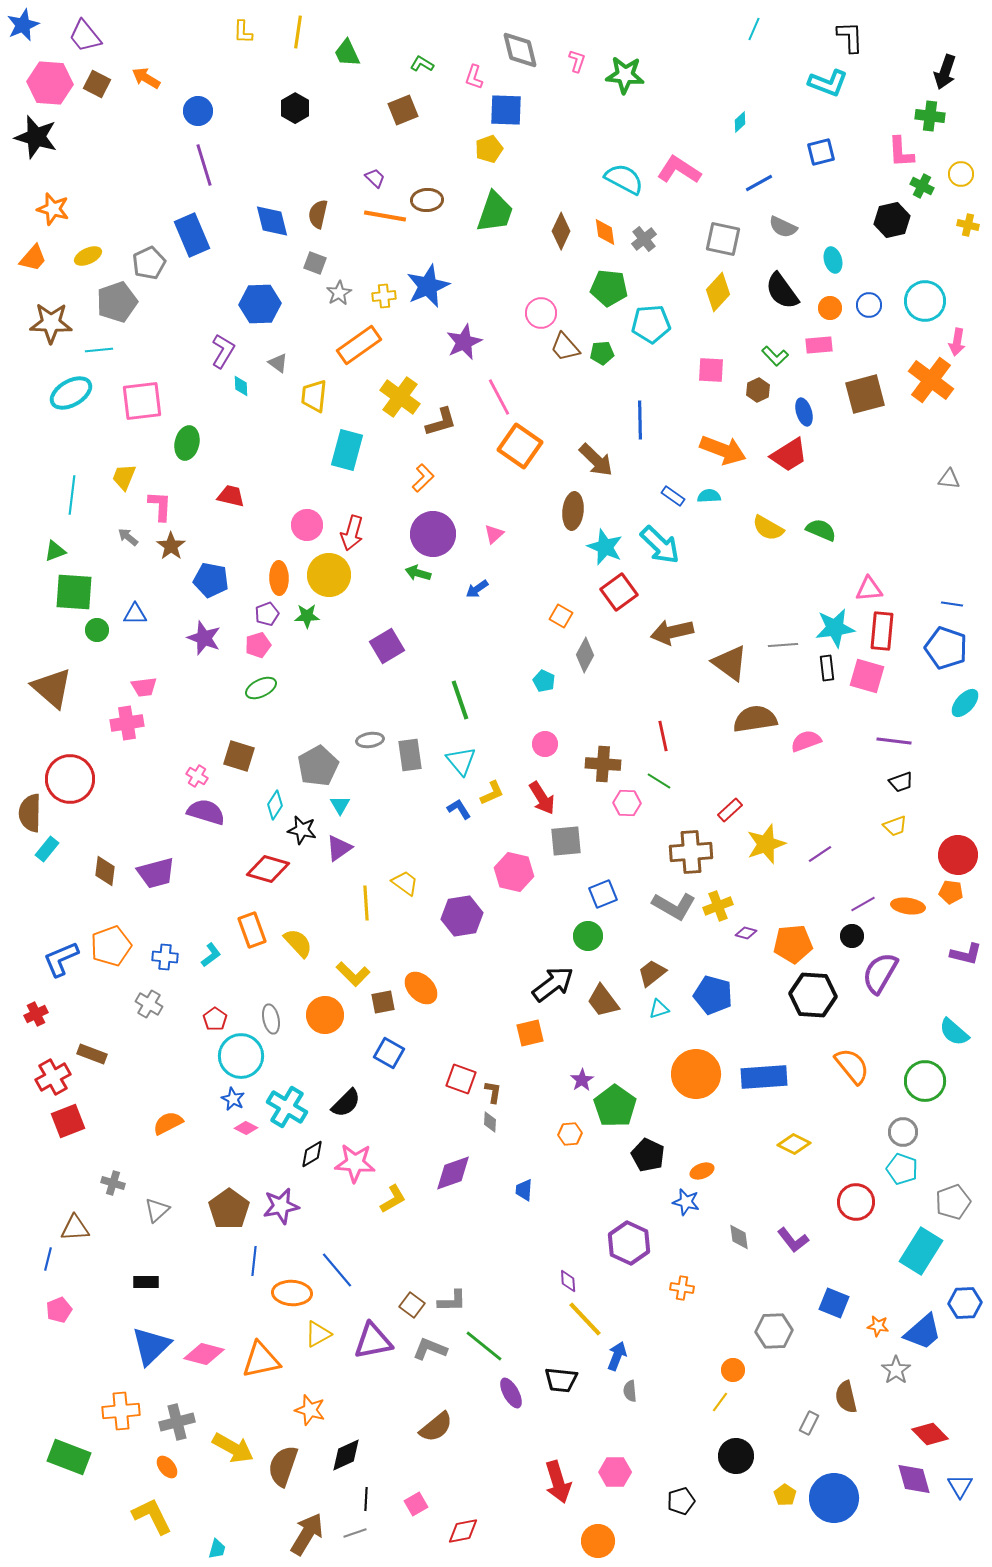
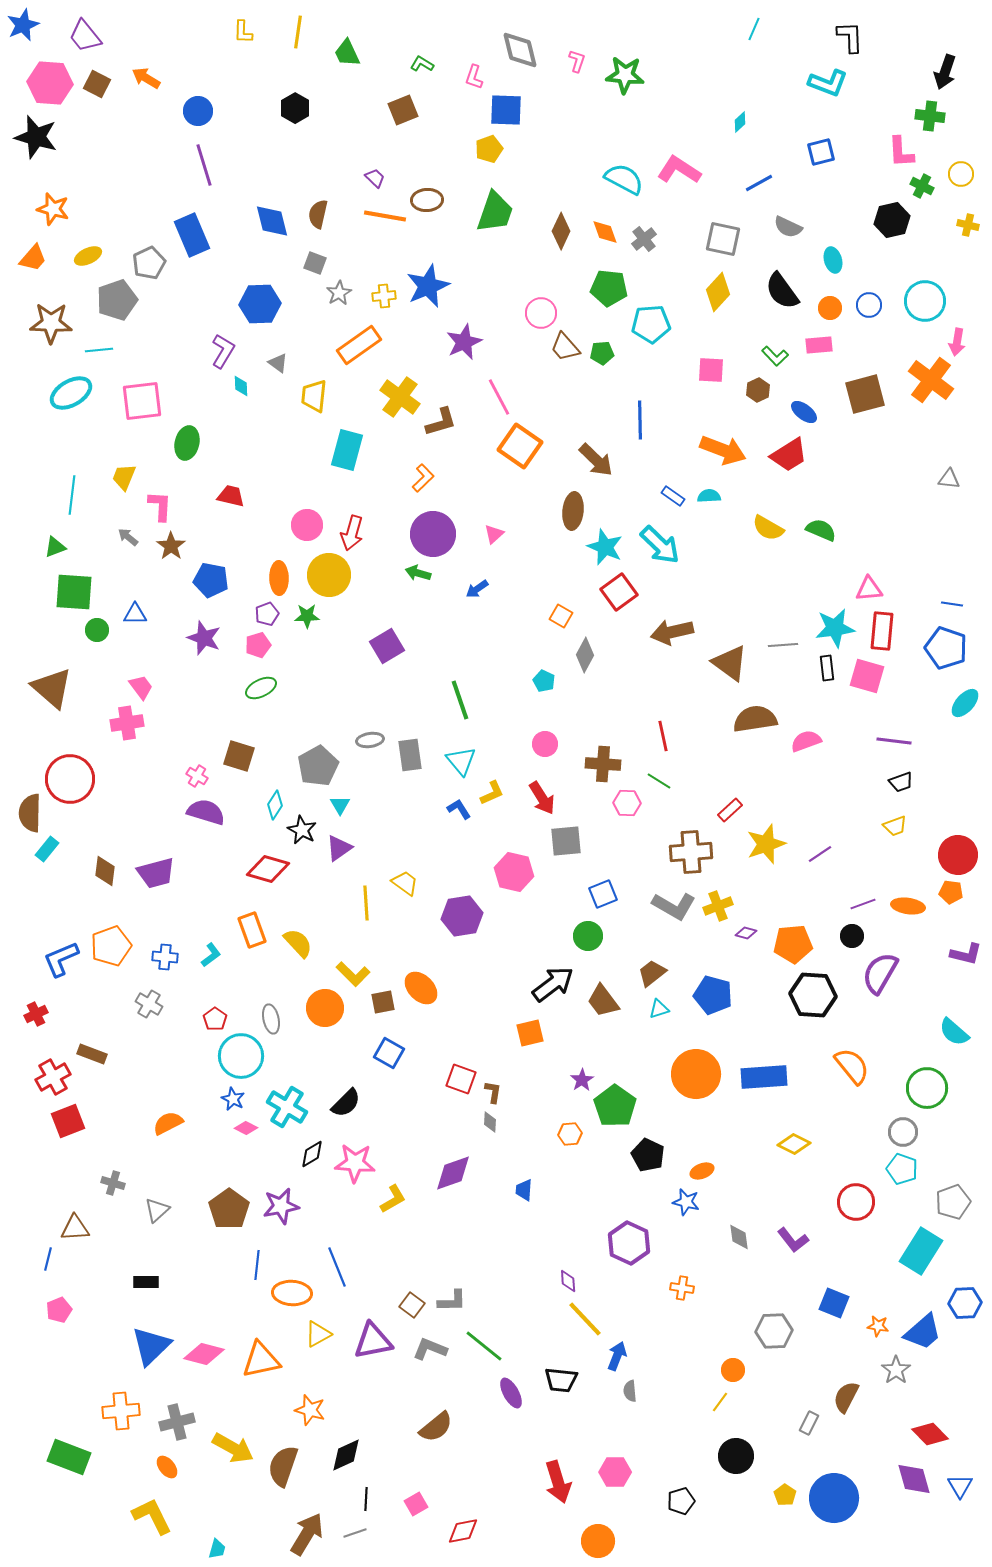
gray semicircle at (783, 227): moved 5 px right
orange diamond at (605, 232): rotated 12 degrees counterclockwise
gray pentagon at (117, 302): moved 2 px up
blue ellipse at (804, 412): rotated 36 degrees counterclockwise
green triangle at (55, 551): moved 4 px up
pink trapezoid at (144, 687): moved 3 px left; rotated 120 degrees counterclockwise
black star at (302, 830): rotated 16 degrees clockwise
purple line at (863, 904): rotated 10 degrees clockwise
orange circle at (325, 1015): moved 7 px up
green circle at (925, 1081): moved 2 px right, 7 px down
blue line at (254, 1261): moved 3 px right, 4 px down
blue line at (337, 1270): moved 3 px up; rotated 18 degrees clockwise
brown semicircle at (846, 1397): rotated 40 degrees clockwise
